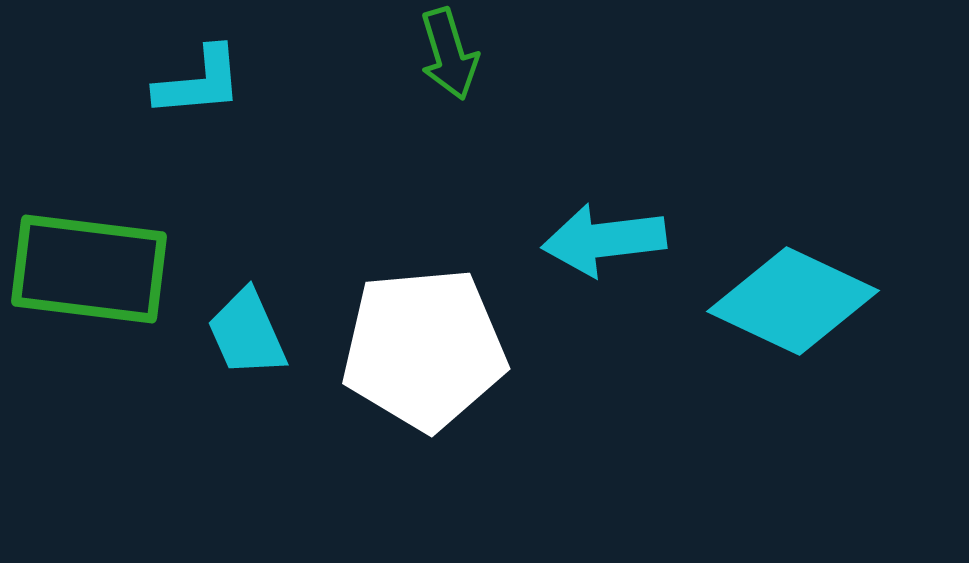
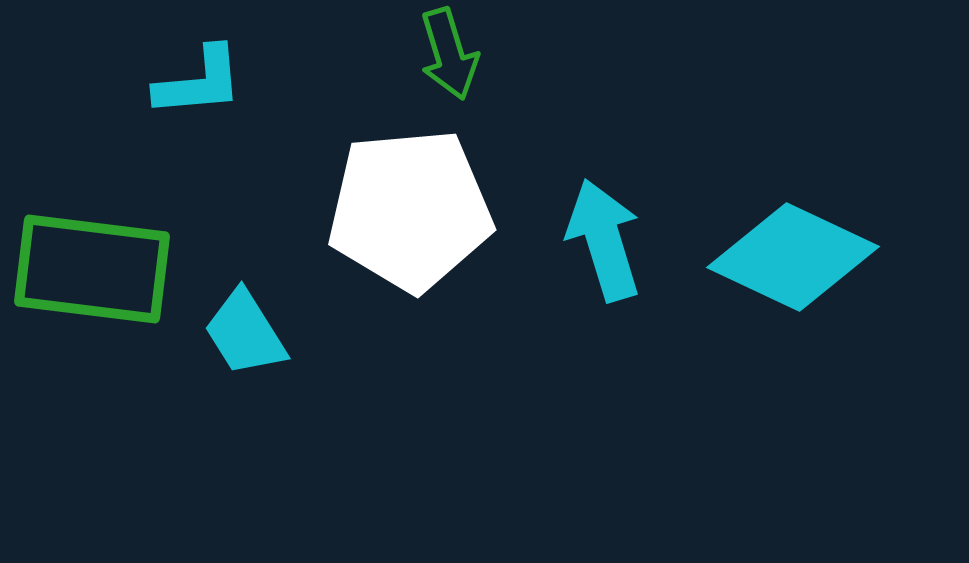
cyan arrow: rotated 80 degrees clockwise
green rectangle: moved 3 px right
cyan diamond: moved 44 px up
cyan trapezoid: moved 2 px left; rotated 8 degrees counterclockwise
white pentagon: moved 14 px left, 139 px up
